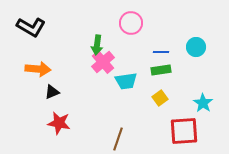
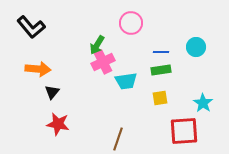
black L-shape: rotated 20 degrees clockwise
green arrow: rotated 24 degrees clockwise
pink cross: rotated 15 degrees clockwise
black triangle: rotated 28 degrees counterclockwise
yellow square: rotated 28 degrees clockwise
red star: moved 1 px left, 1 px down
